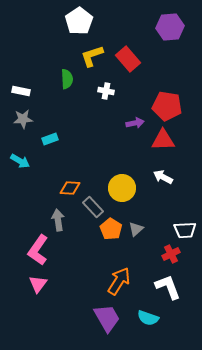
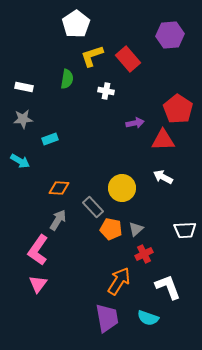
white pentagon: moved 3 px left, 3 px down
purple hexagon: moved 8 px down
green semicircle: rotated 12 degrees clockwise
white rectangle: moved 3 px right, 4 px up
red pentagon: moved 11 px right, 3 px down; rotated 24 degrees clockwise
orange diamond: moved 11 px left
gray arrow: rotated 40 degrees clockwise
orange pentagon: rotated 20 degrees counterclockwise
red cross: moved 27 px left
purple trapezoid: rotated 20 degrees clockwise
